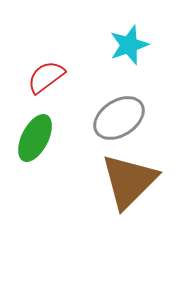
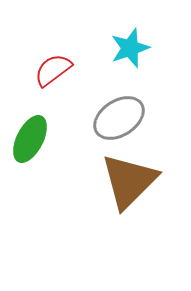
cyan star: moved 1 px right, 3 px down
red semicircle: moved 7 px right, 7 px up
green ellipse: moved 5 px left, 1 px down
